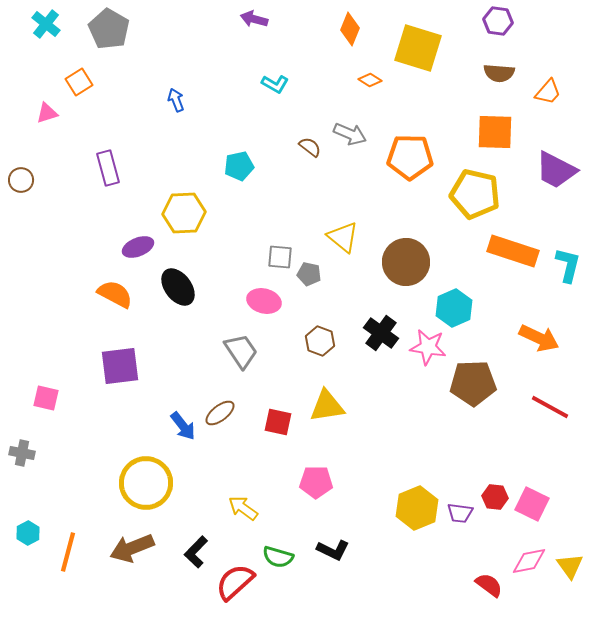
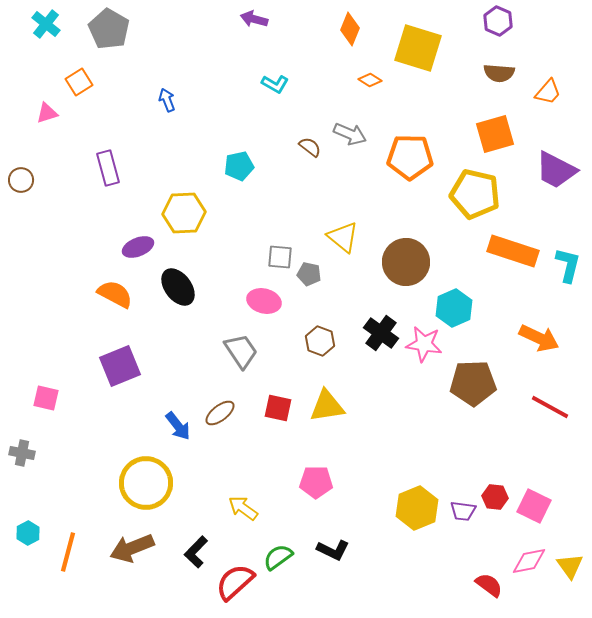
purple hexagon at (498, 21): rotated 16 degrees clockwise
blue arrow at (176, 100): moved 9 px left
orange square at (495, 132): moved 2 px down; rotated 18 degrees counterclockwise
pink star at (428, 347): moved 4 px left, 3 px up
purple square at (120, 366): rotated 15 degrees counterclockwise
red square at (278, 422): moved 14 px up
blue arrow at (183, 426): moved 5 px left
pink square at (532, 504): moved 2 px right, 2 px down
purple trapezoid at (460, 513): moved 3 px right, 2 px up
green semicircle at (278, 557): rotated 128 degrees clockwise
